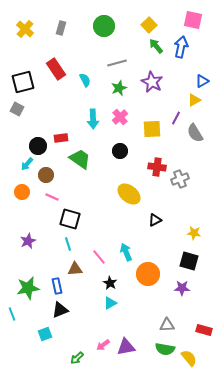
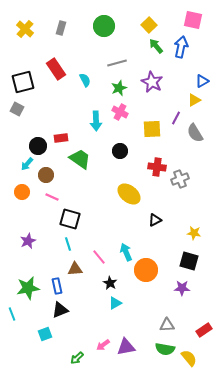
pink cross at (120, 117): moved 5 px up; rotated 21 degrees counterclockwise
cyan arrow at (93, 119): moved 3 px right, 2 px down
orange circle at (148, 274): moved 2 px left, 4 px up
cyan triangle at (110, 303): moved 5 px right
red rectangle at (204, 330): rotated 49 degrees counterclockwise
